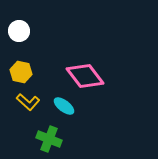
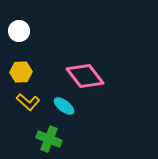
yellow hexagon: rotated 15 degrees counterclockwise
